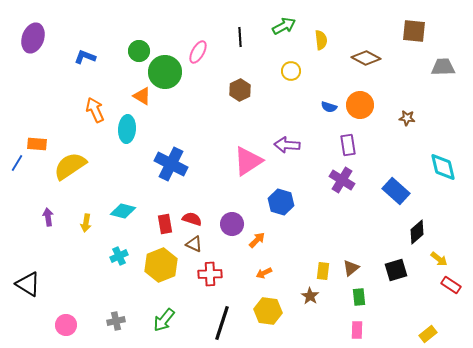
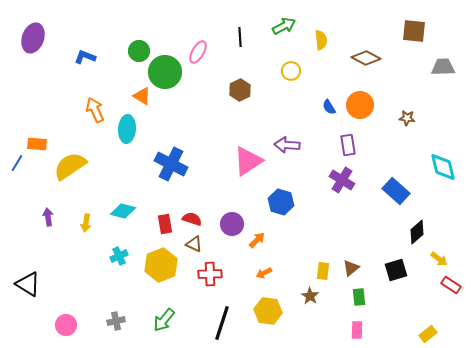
blue semicircle at (329, 107): rotated 42 degrees clockwise
